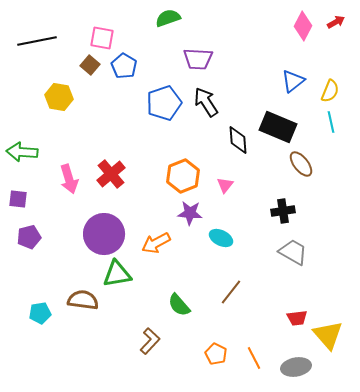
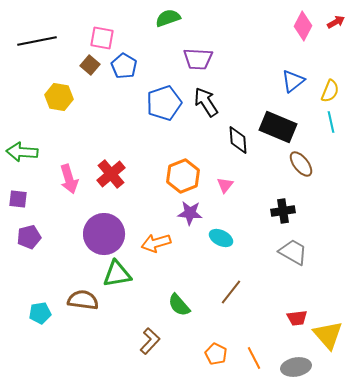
orange arrow at (156, 243): rotated 12 degrees clockwise
